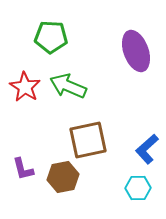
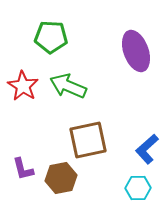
red star: moved 2 px left, 1 px up
brown hexagon: moved 2 px left, 1 px down
